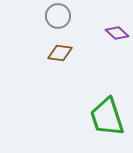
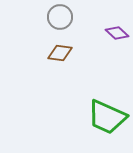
gray circle: moved 2 px right, 1 px down
green trapezoid: rotated 48 degrees counterclockwise
